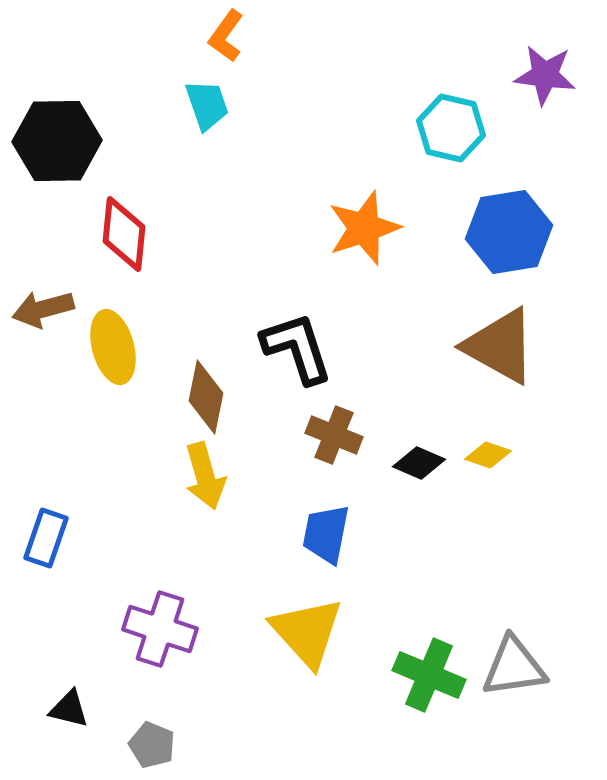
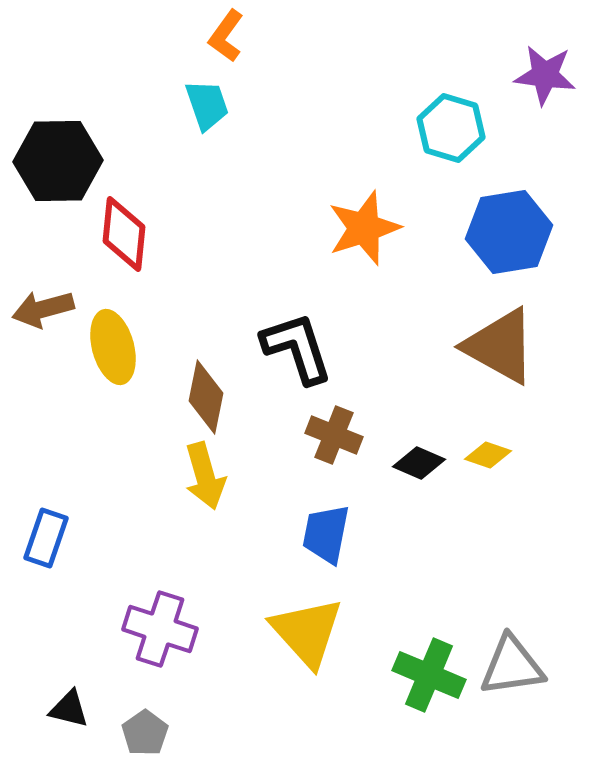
cyan hexagon: rotated 4 degrees clockwise
black hexagon: moved 1 px right, 20 px down
gray triangle: moved 2 px left, 1 px up
gray pentagon: moved 7 px left, 12 px up; rotated 15 degrees clockwise
